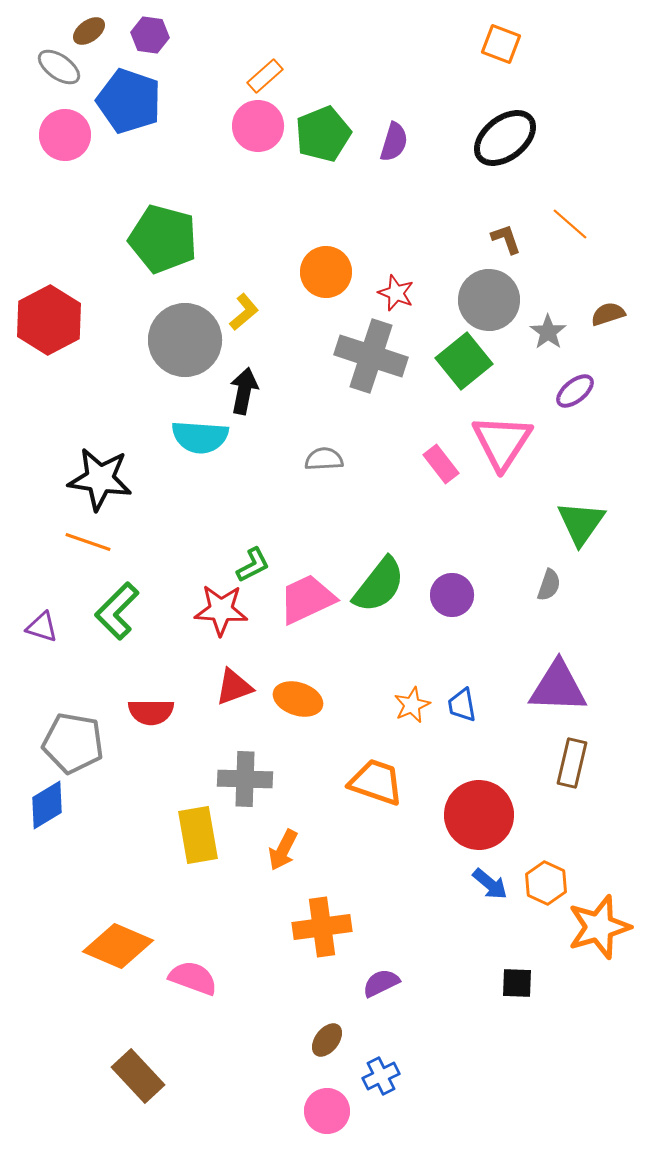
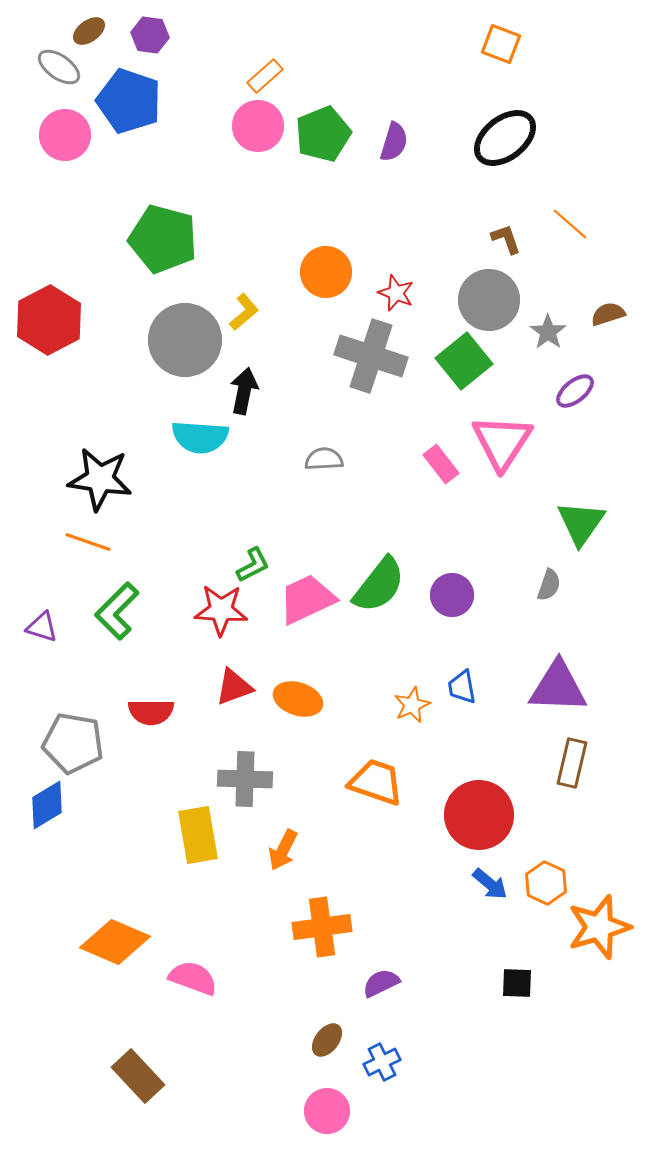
blue trapezoid at (462, 705): moved 18 px up
orange diamond at (118, 946): moved 3 px left, 4 px up
blue cross at (381, 1076): moved 1 px right, 14 px up
